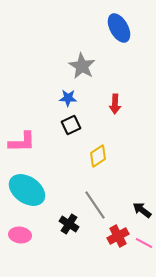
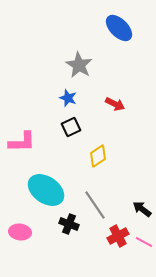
blue ellipse: rotated 16 degrees counterclockwise
gray star: moved 3 px left, 1 px up
blue star: rotated 18 degrees clockwise
red arrow: rotated 66 degrees counterclockwise
black square: moved 2 px down
cyan ellipse: moved 19 px right
black arrow: moved 1 px up
black cross: rotated 12 degrees counterclockwise
pink ellipse: moved 3 px up
pink line: moved 1 px up
